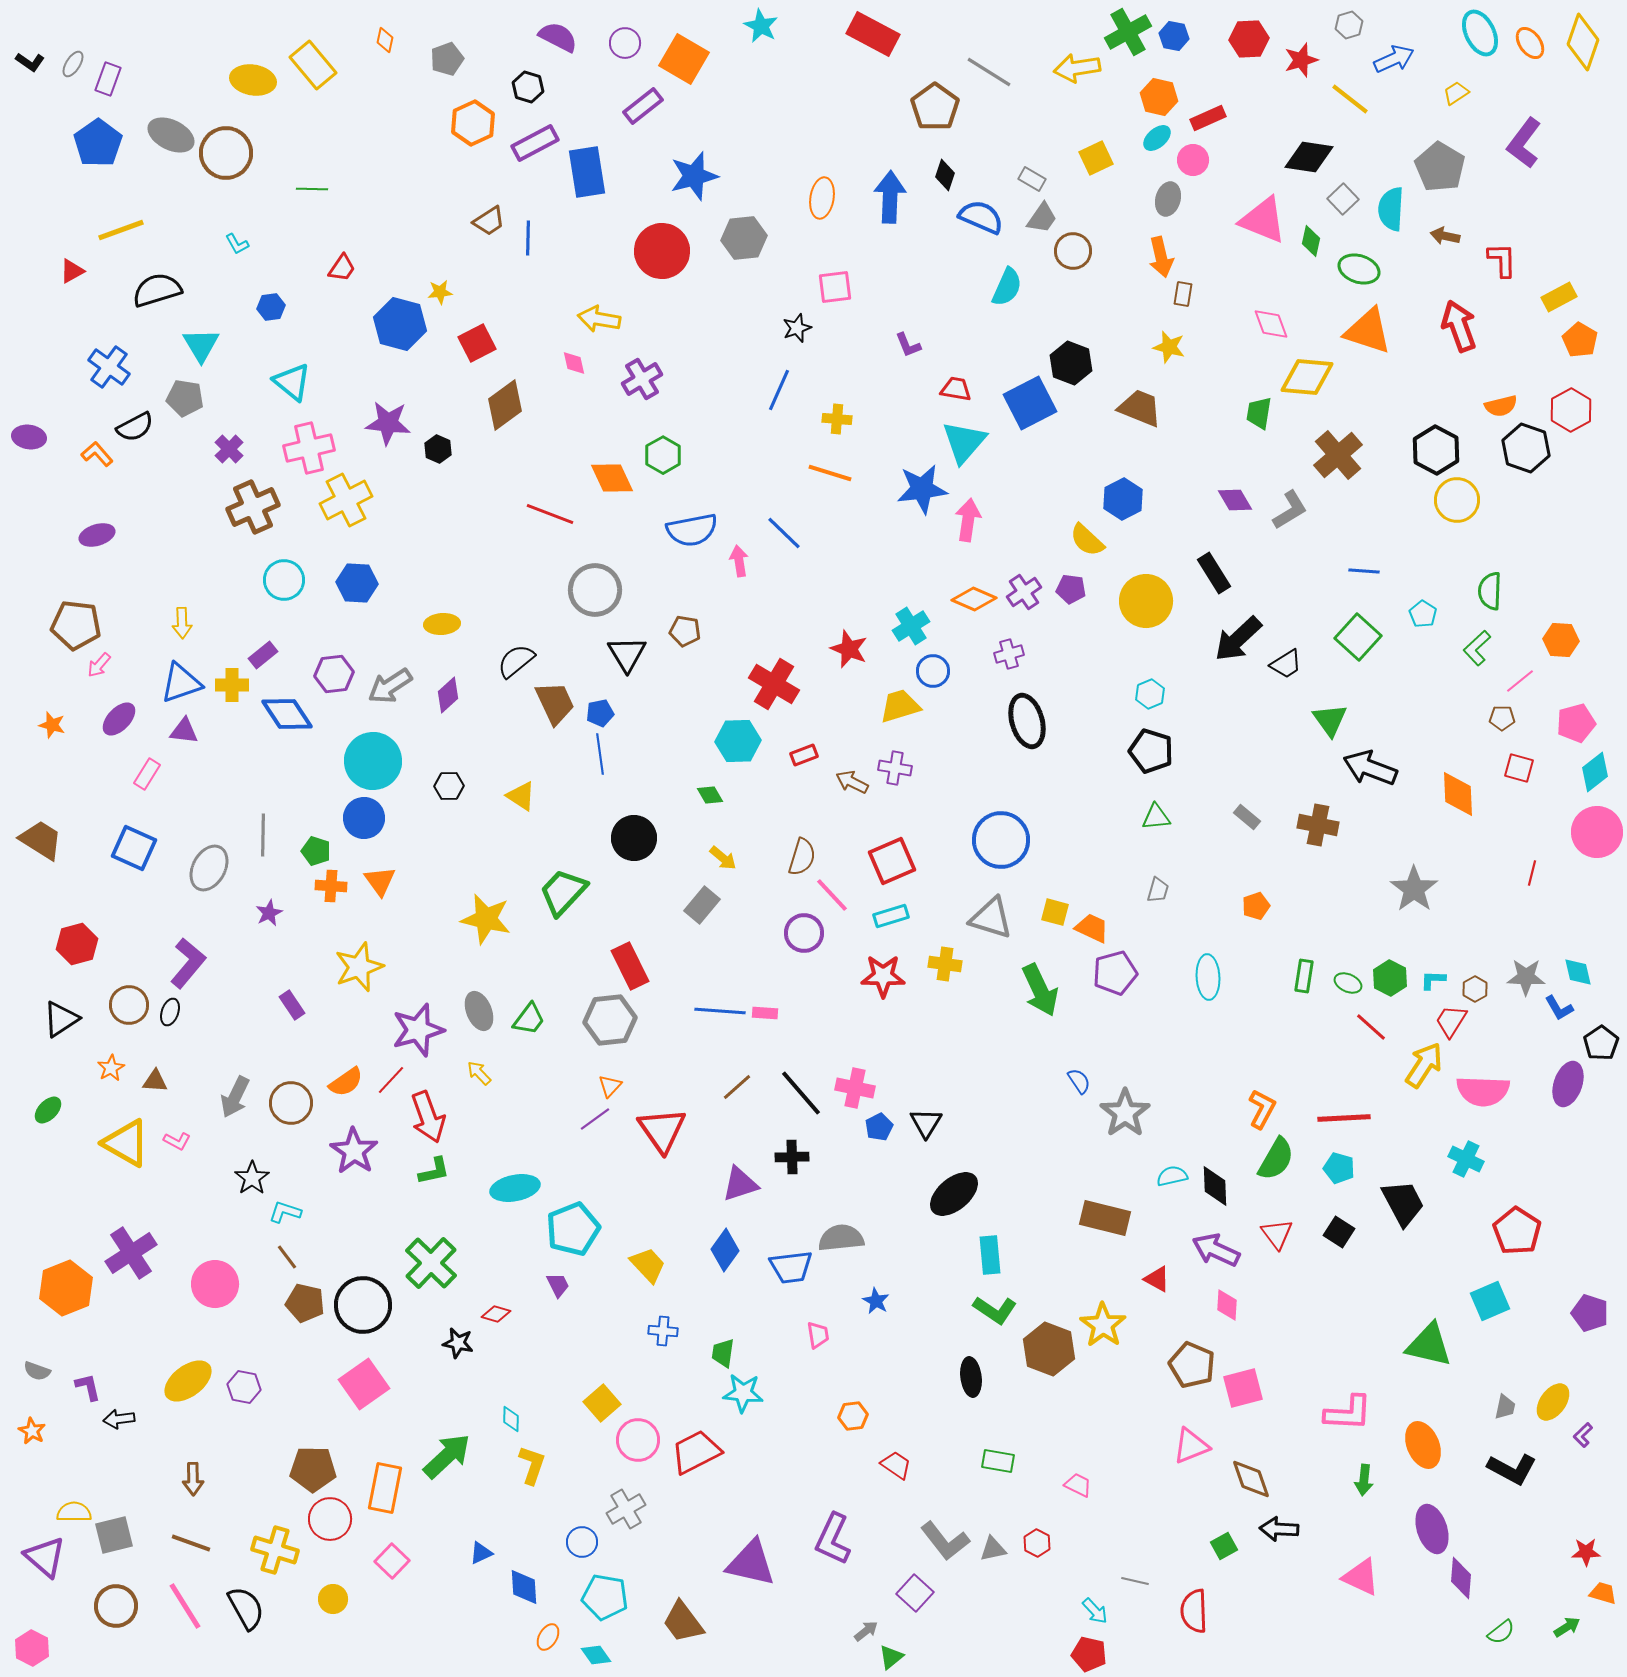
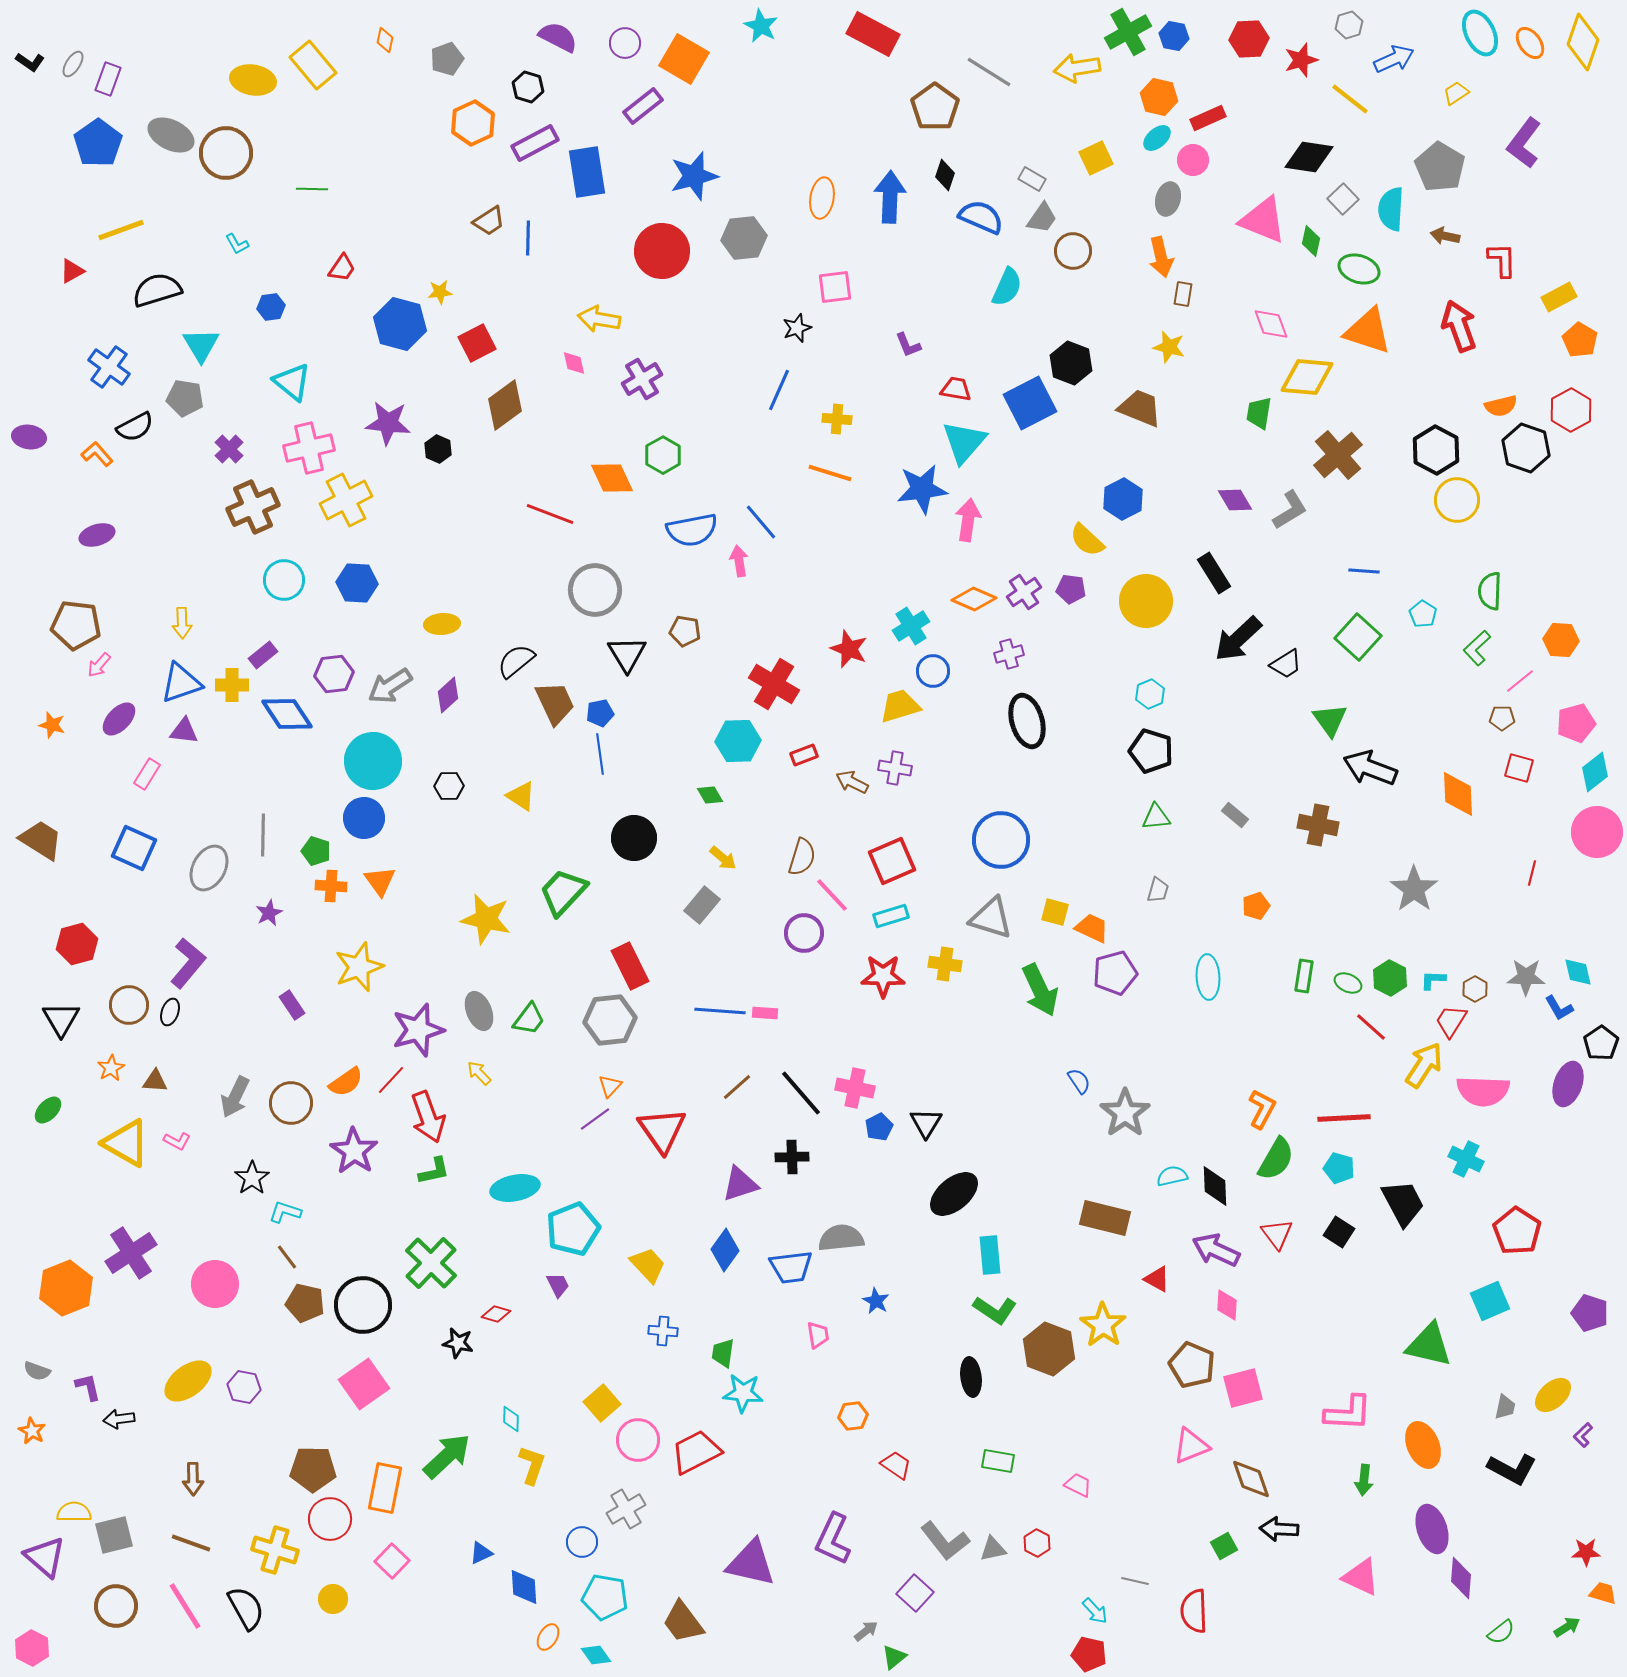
blue line at (784, 533): moved 23 px left, 11 px up; rotated 6 degrees clockwise
gray rectangle at (1247, 817): moved 12 px left, 2 px up
black triangle at (61, 1019): rotated 27 degrees counterclockwise
yellow ellipse at (1553, 1402): moved 7 px up; rotated 12 degrees clockwise
green triangle at (891, 1657): moved 3 px right
